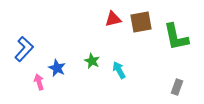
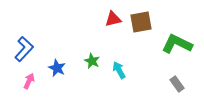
green L-shape: moved 1 px right, 7 px down; rotated 128 degrees clockwise
pink arrow: moved 10 px left, 1 px up; rotated 42 degrees clockwise
gray rectangle: moved 3 px up; rotated 56 degrees counterclockwise
